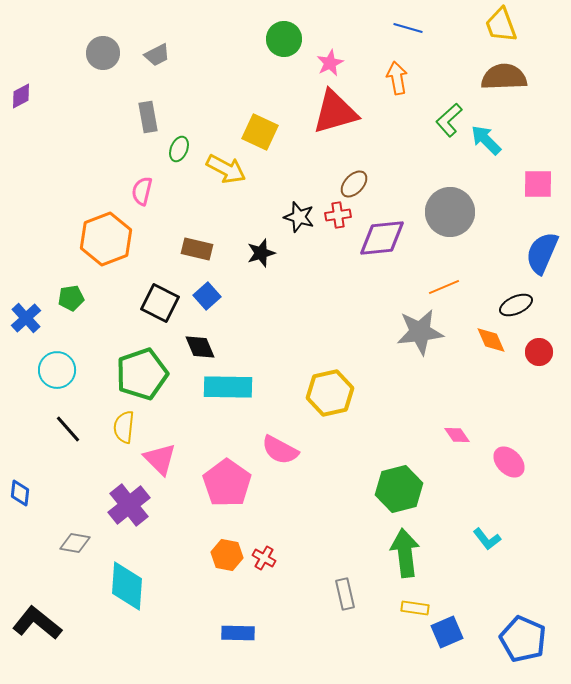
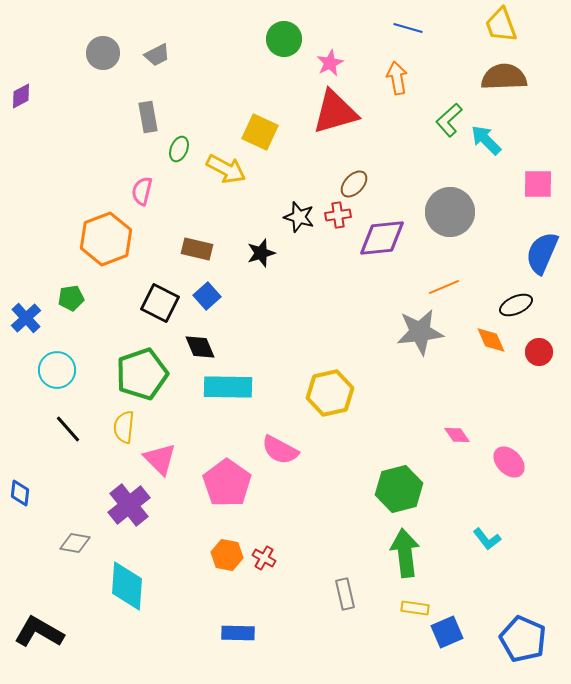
black L-shape at (37, 623): moved 2 px right, 9 px down; rotated 9 degrees counterclockwise
